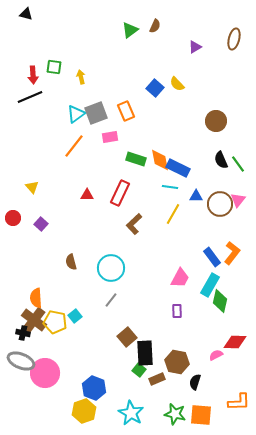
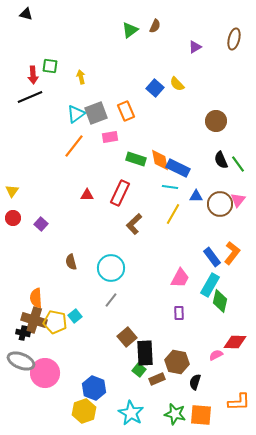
green square at (54, 67): moved 4 px left, 1 px up
yellow triangle at (32, 187): moved 20 px left, 4 px down; rotated 16 degrees clockwise
purple rectangle at (177, 311): moved 2 px right, 2 px down
brown cross at (34, 320): rotated 20 degrees counterclockwise
